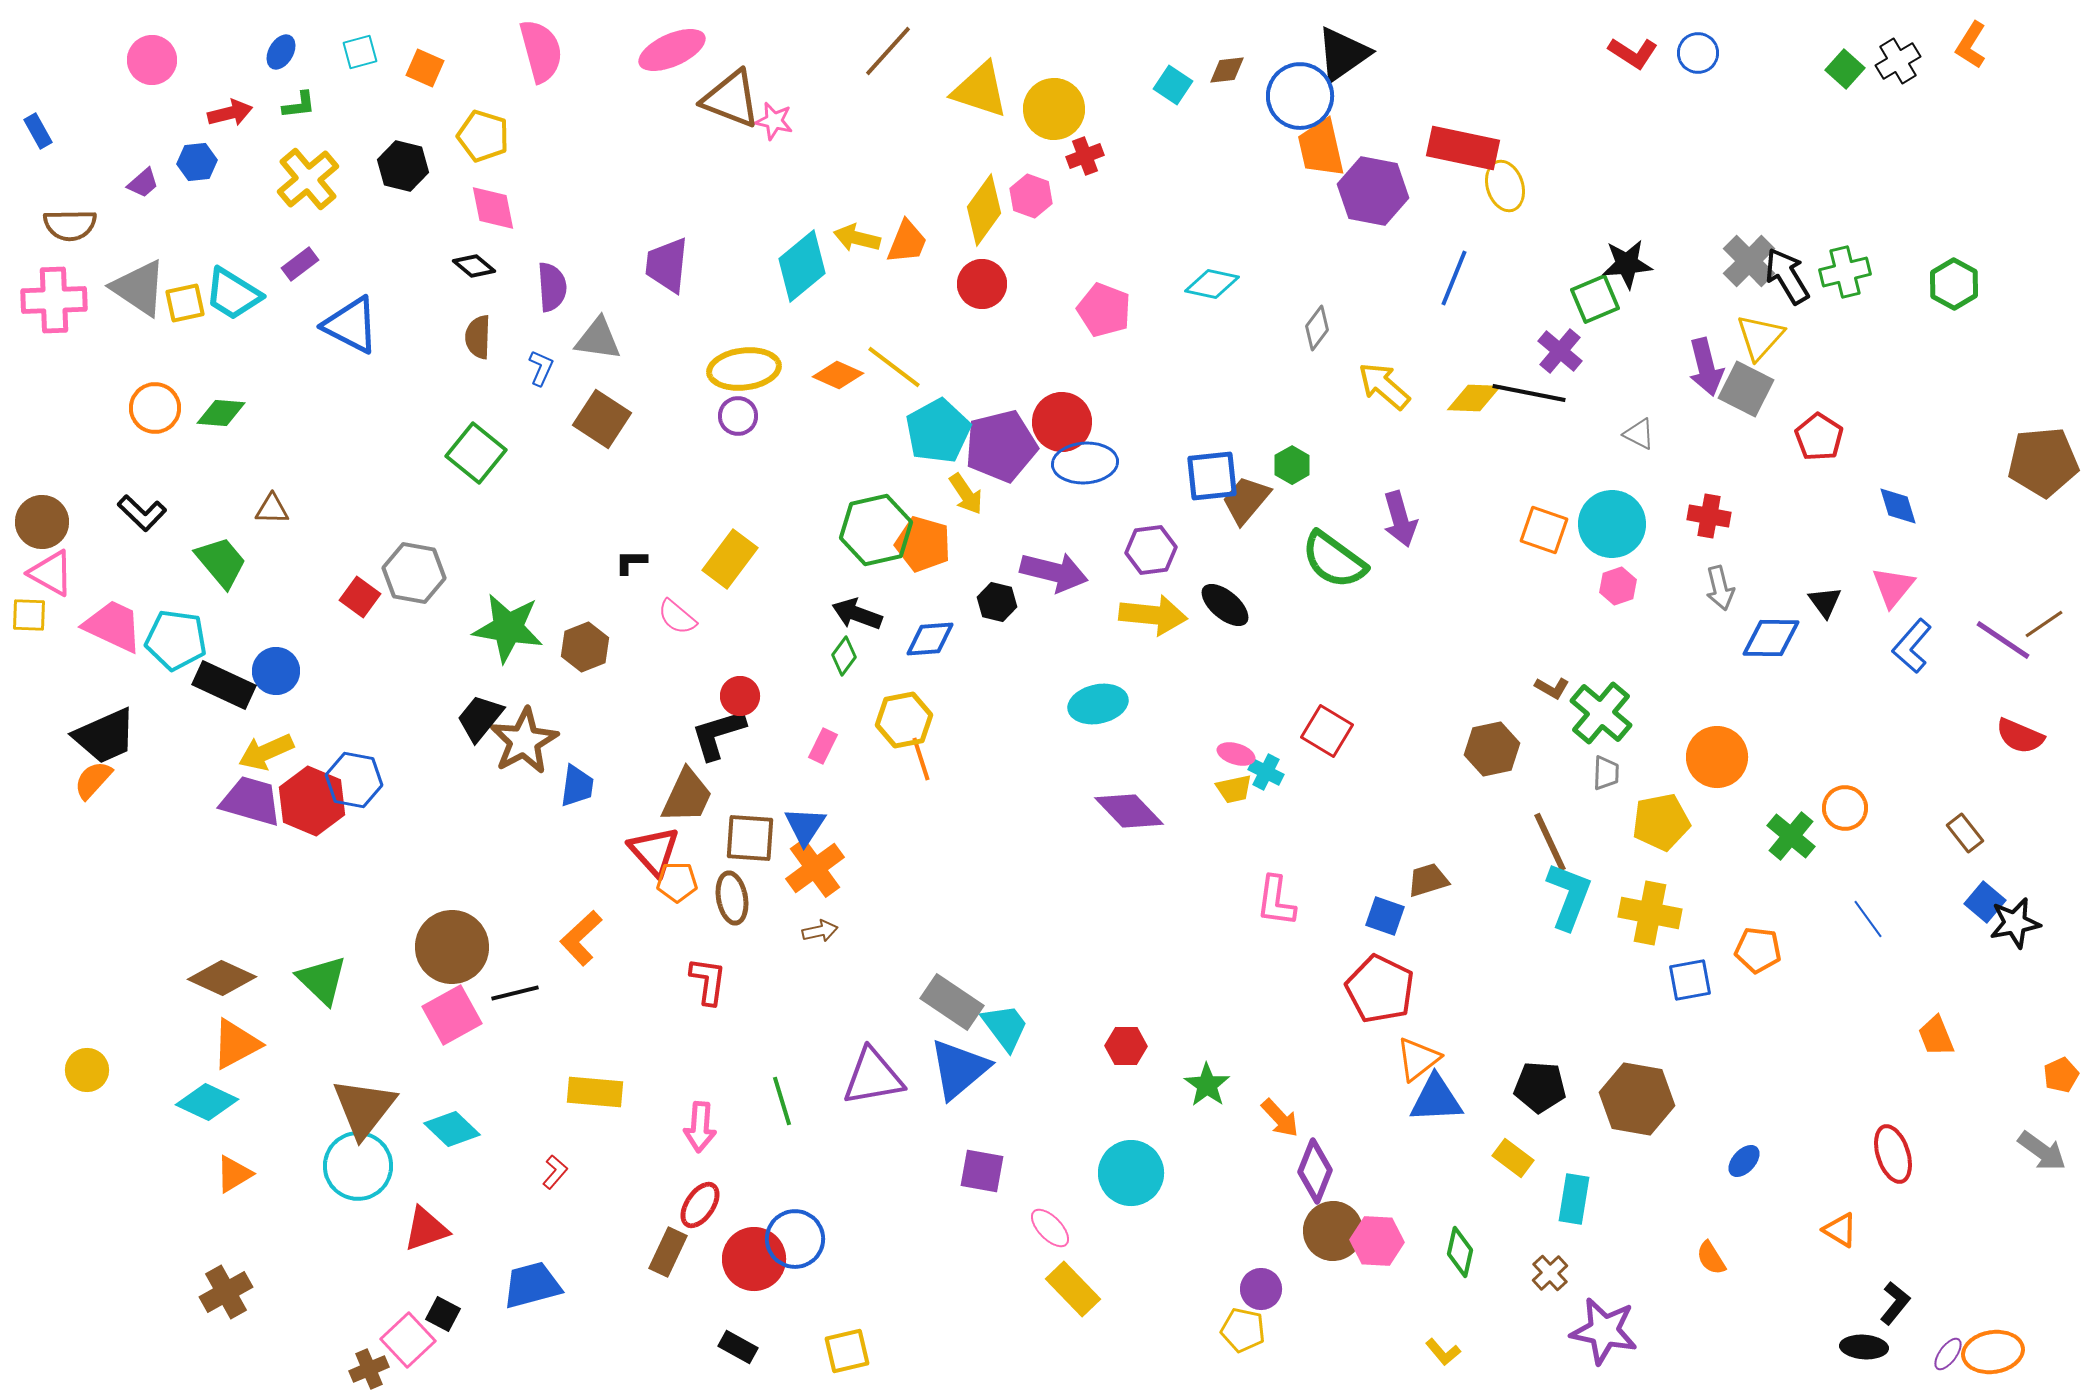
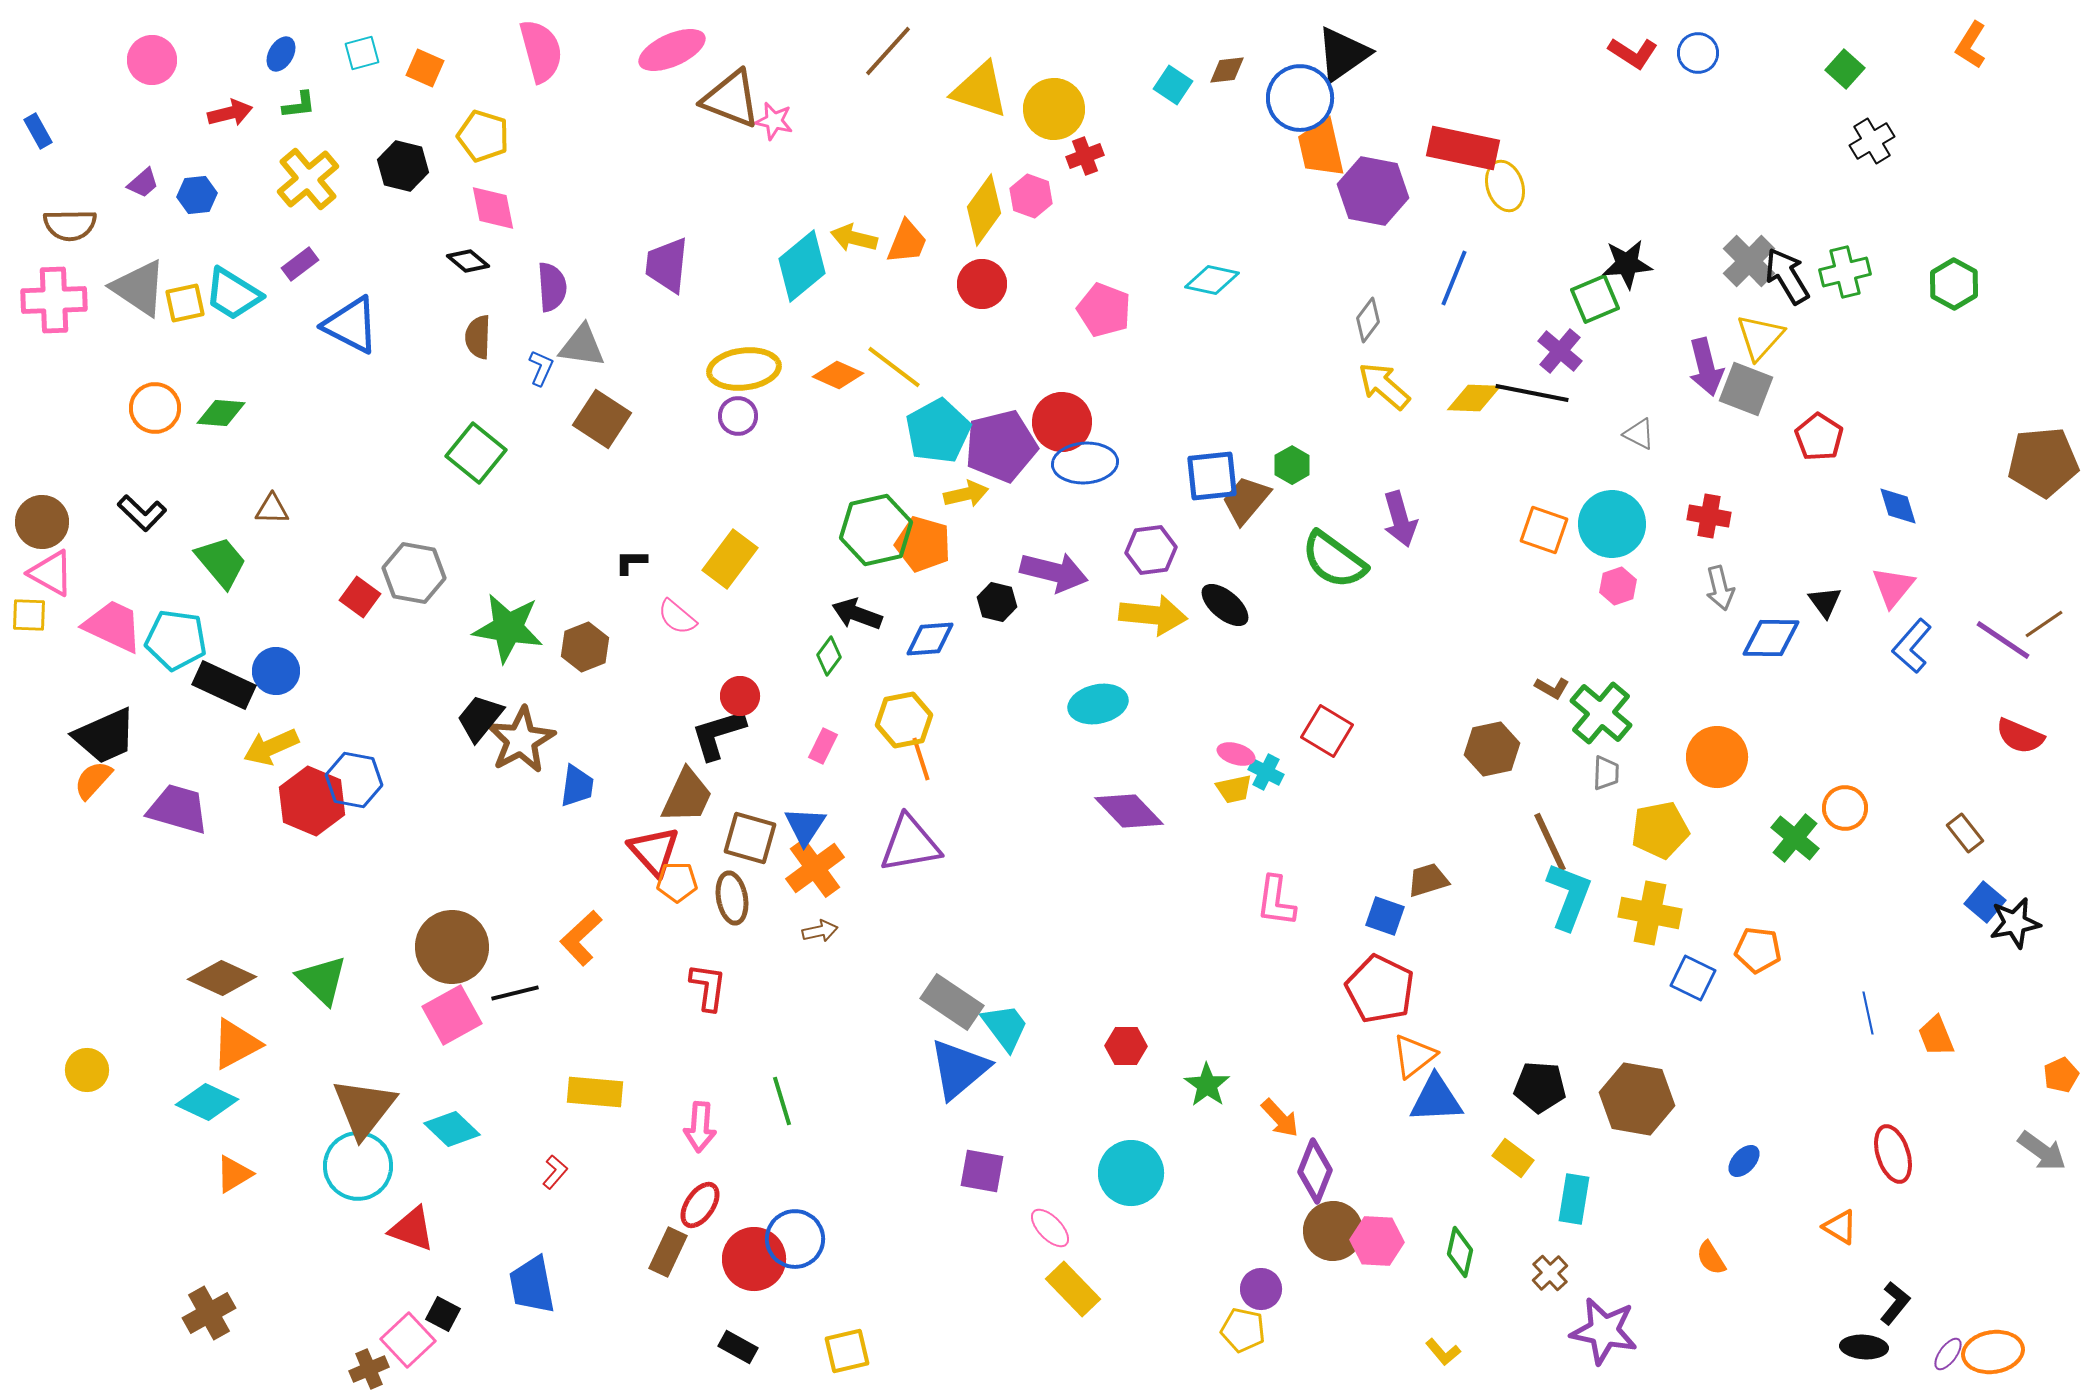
blue ellipse at (281, 52): moved 2 px down
cyan square at (360, 52): moved 2 px right, 1 px down
black cross at (1898, 61): moved 26 px left, 80 px down
blue circle at (1300, 96): moved 2 px down
blue hexagon at (197, 162): moved 33 px down
yellow arrow at (857, 238): moved 3 px left
black diamond at (474, 266): moved 6 px left, 5 px up
cyan diamond at (1212, 284): moved 4 px up
gray diamond at (1317, 328): moved 51 px right, 8 px up
gray triangle at (598, 339): moved 16 px left, 7 px down
gray square at (1746, 389): rotated 6 degrees counterclockwise
black line at (1529, 393): moved 3 px right
yellow arrow at (966, 494): rotated 69 degrees counterclockwise
green diamond at (844, 656): moved 15 px left
brown star at (524, 741): moved 3 px left, 1 px up
yellow arrow at (266, 752): moved 5 px right, 5 px up
purple trapezoid at (251, 801): moved 73 px left, 8 px down
yellow pentagon at (1661, 822): moved 1 px left, 8 px down
green cross at (1791, 836): moved 4 px right, 2 px down
brown square at (750, 838): rotated 12 degrees clockwise
blue line at (1868, 919): moved 94 px down; rotated 24 degrees clockwise
blue square at (1690, 980): moved 3 px right, 2 px up; rotated 36 degrees clockwise
red L-shape at (708, 981): moved 6 px down
orange triangle at (1418, 1059): moved 4 px left, 3 px up
purple triangle at (873, 1077): moved 37 px right, 233 px up
red triangle at (426, 1229): moved 14 px left; rotated 39 degrees clockwise
orange triangle at (1840, 1230): moved 3 px up
blue trapezoid at (532, 1285): rotated 86 degrees counterclockwise
brown cross at (226, 1292): moved 17 px left, 21 px down
